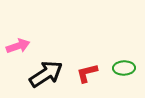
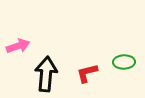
green ellipse: moved 6 px up
black arrow: rotated 52 degrees counterclockwise
